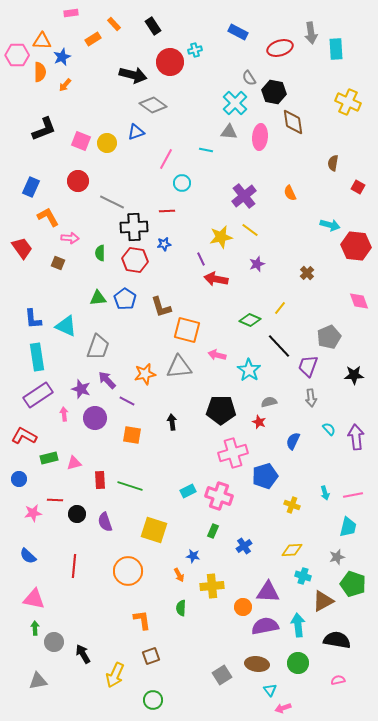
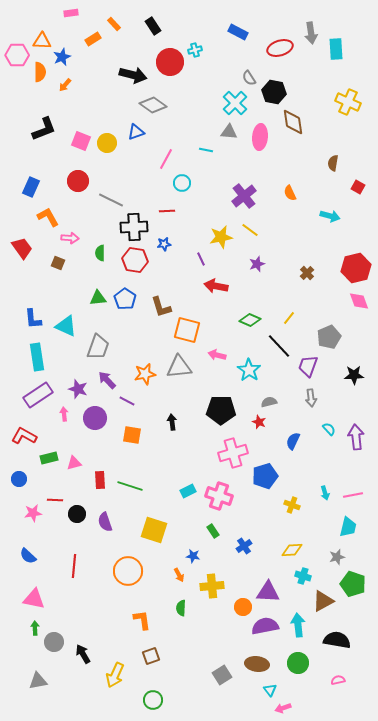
gray line at (112, 202): moved 1 px left, 2 px up
cyan arrow at (330, 225): moved 9 px up
red hexagon at (356, 246): moved 22 px down; rotated 20 degrees counterclockwise
red arrow at (216, 279): moved 7 px down
yellow line at (280, 308): moved 9 px right, 10 px down
purple star at (81, 389): moved 3 px left
green rectangle at (213, 531): rotated 56 degrees counterclockwise
